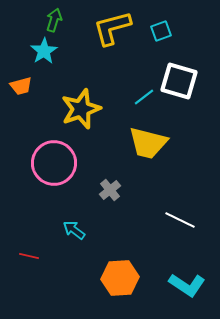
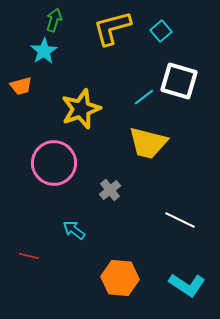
cyan square: rotated 20 degrees counterclockwise
orange hexagon: rotated 9 degrees clockwise
